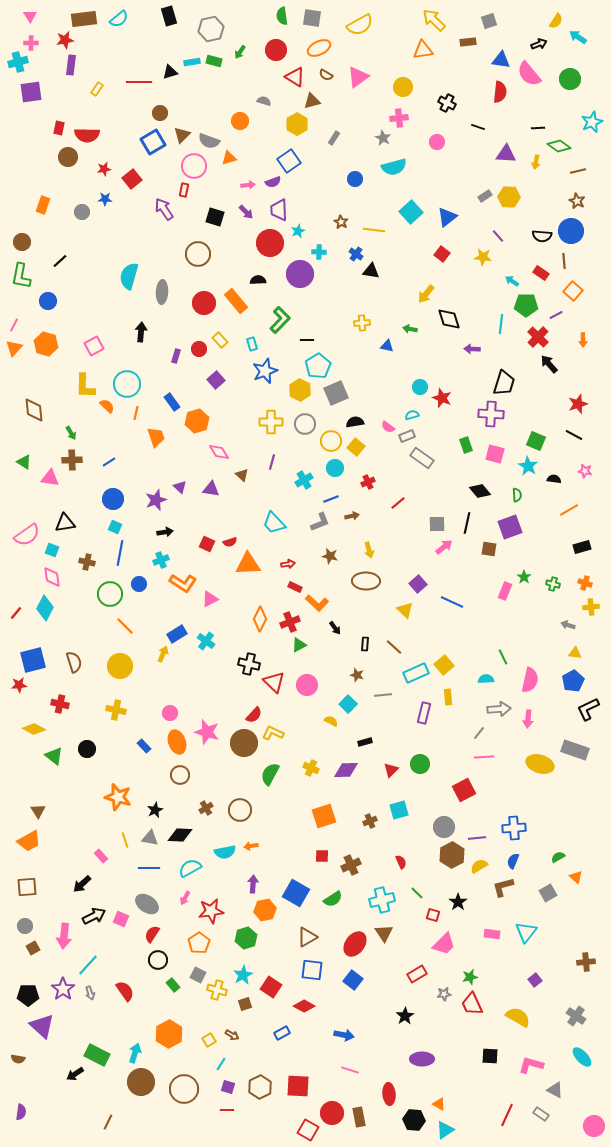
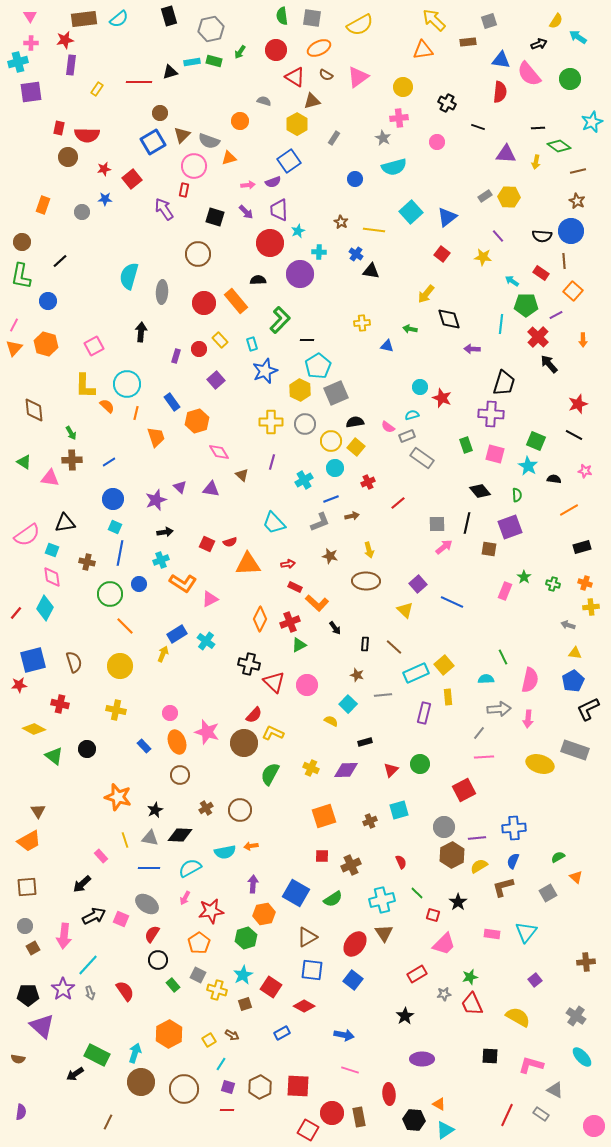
orange hexagon at (265, 910): moved 1 px left, 4 px down
